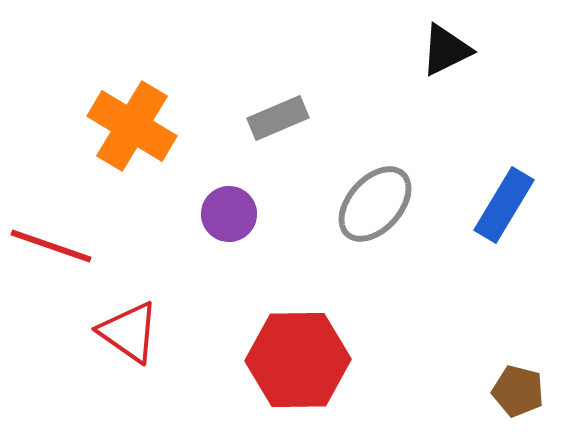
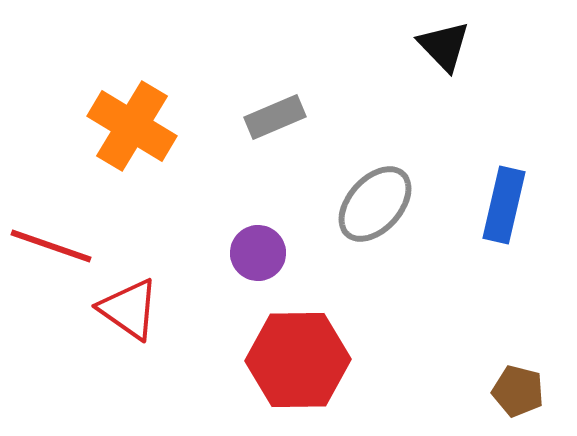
black triangle: moved 2 px left, 4 px up; rotated 48 degrees counterclockwise
gray rectangle: moved 3 px left, 1 px up
blue rectangle: rotated 18 degrees counterclockwise
purple circle: moved 29 px right, 39 px down
red triangle: moved 23 px up
